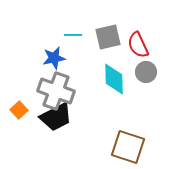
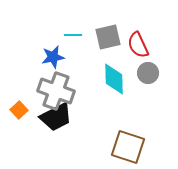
blue star: moved 1 px left, 1 px up
gray circle: moved 2 px right, 1 px down
